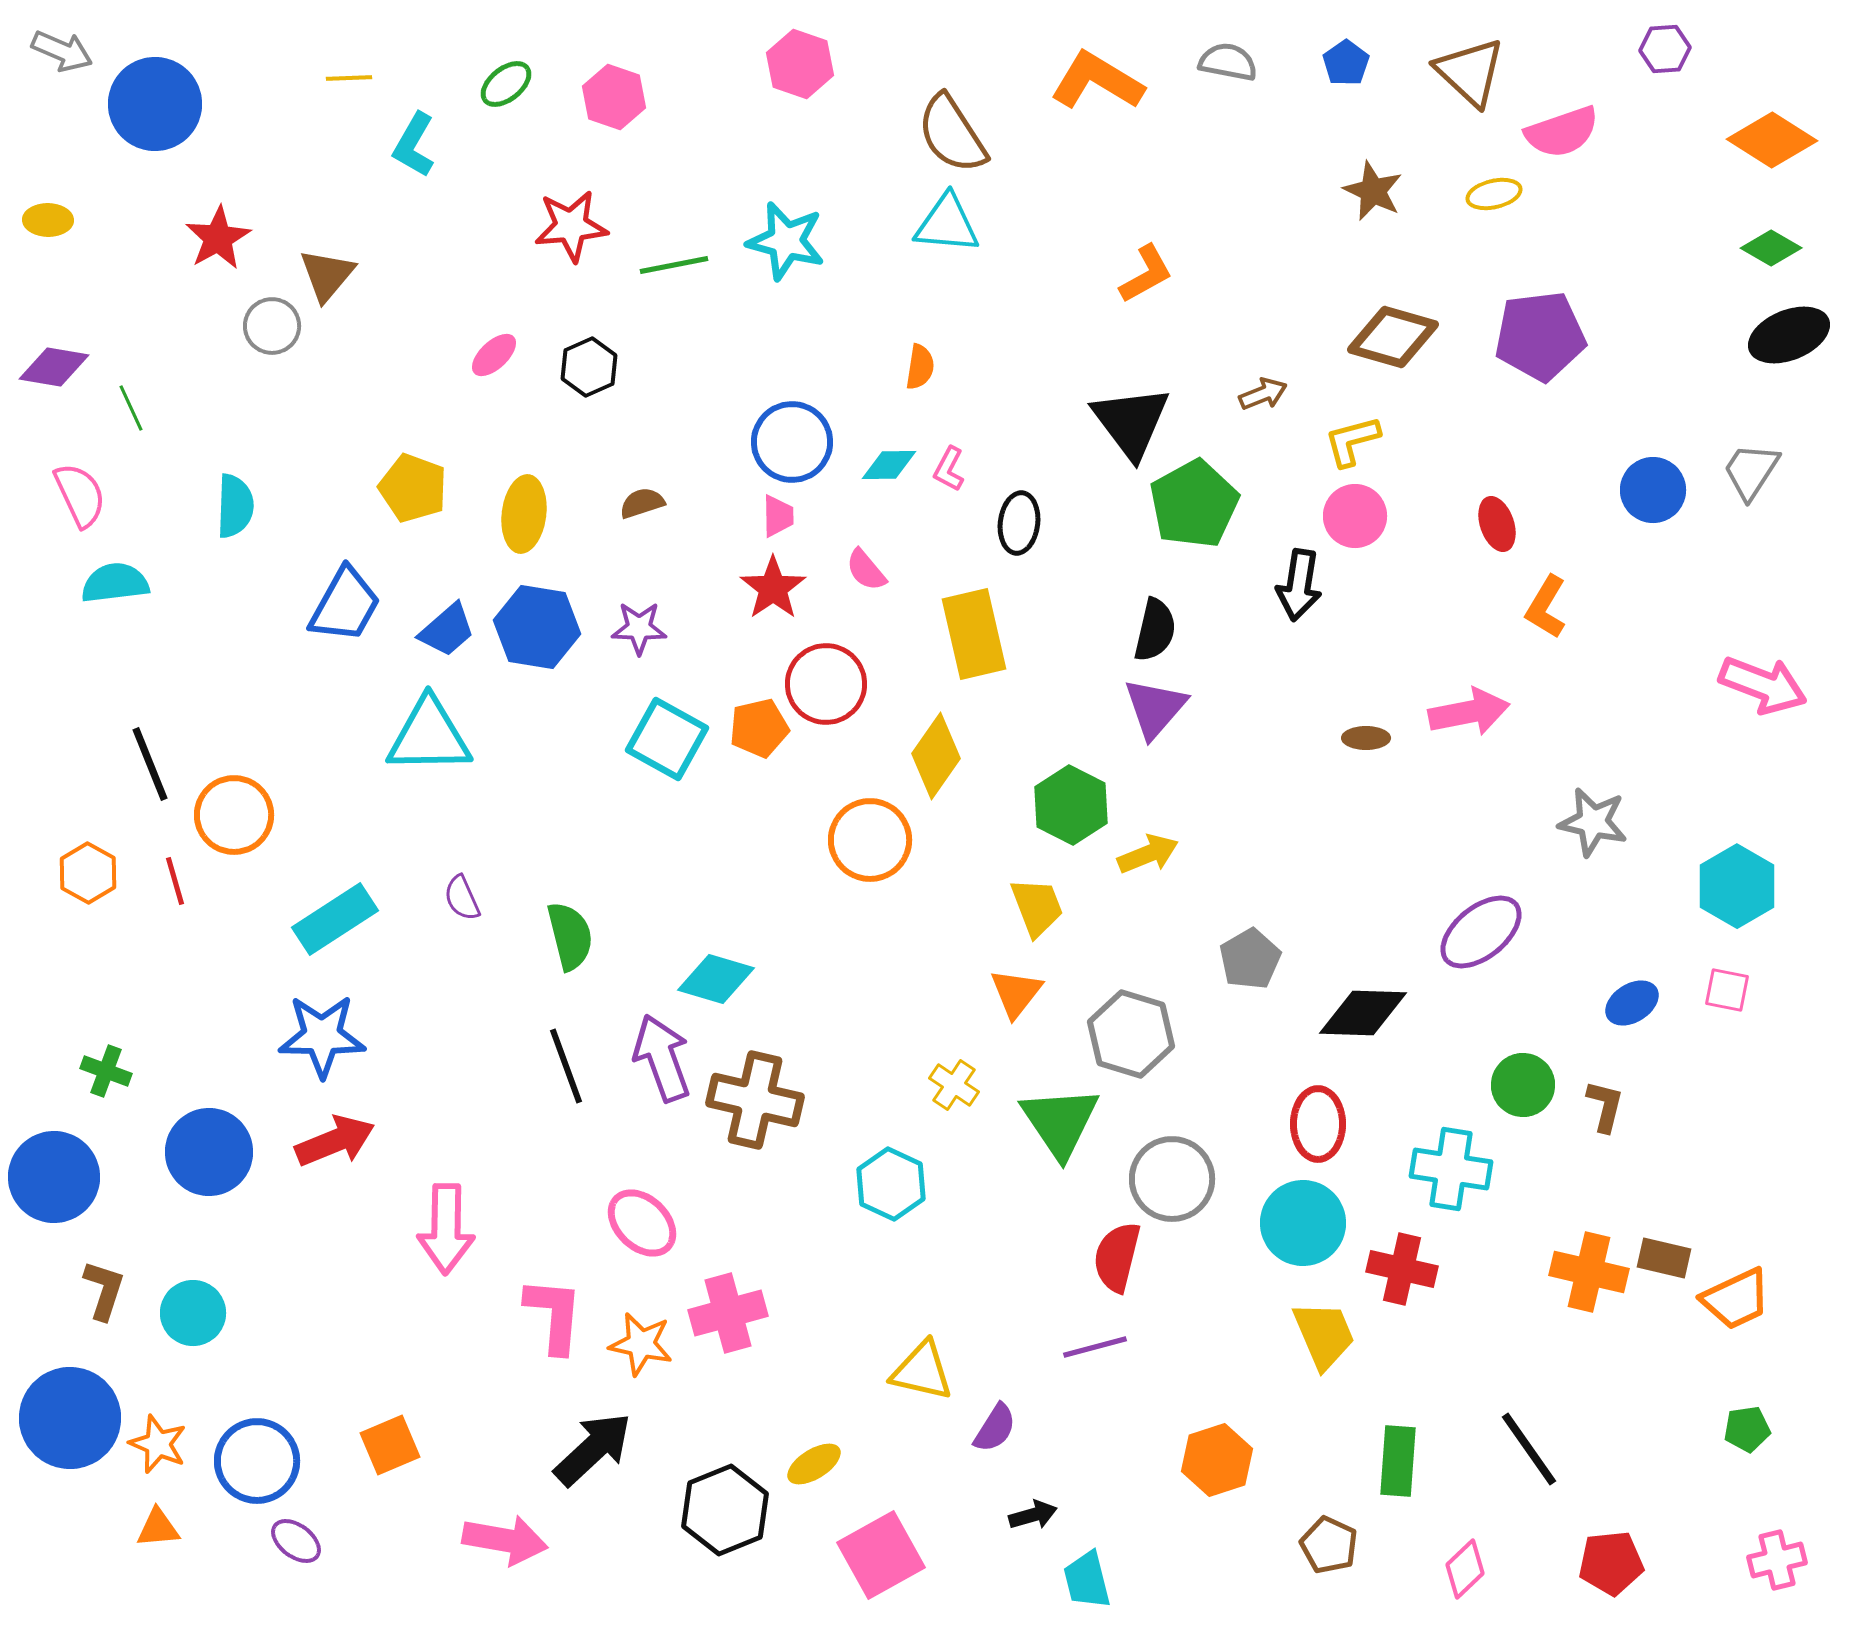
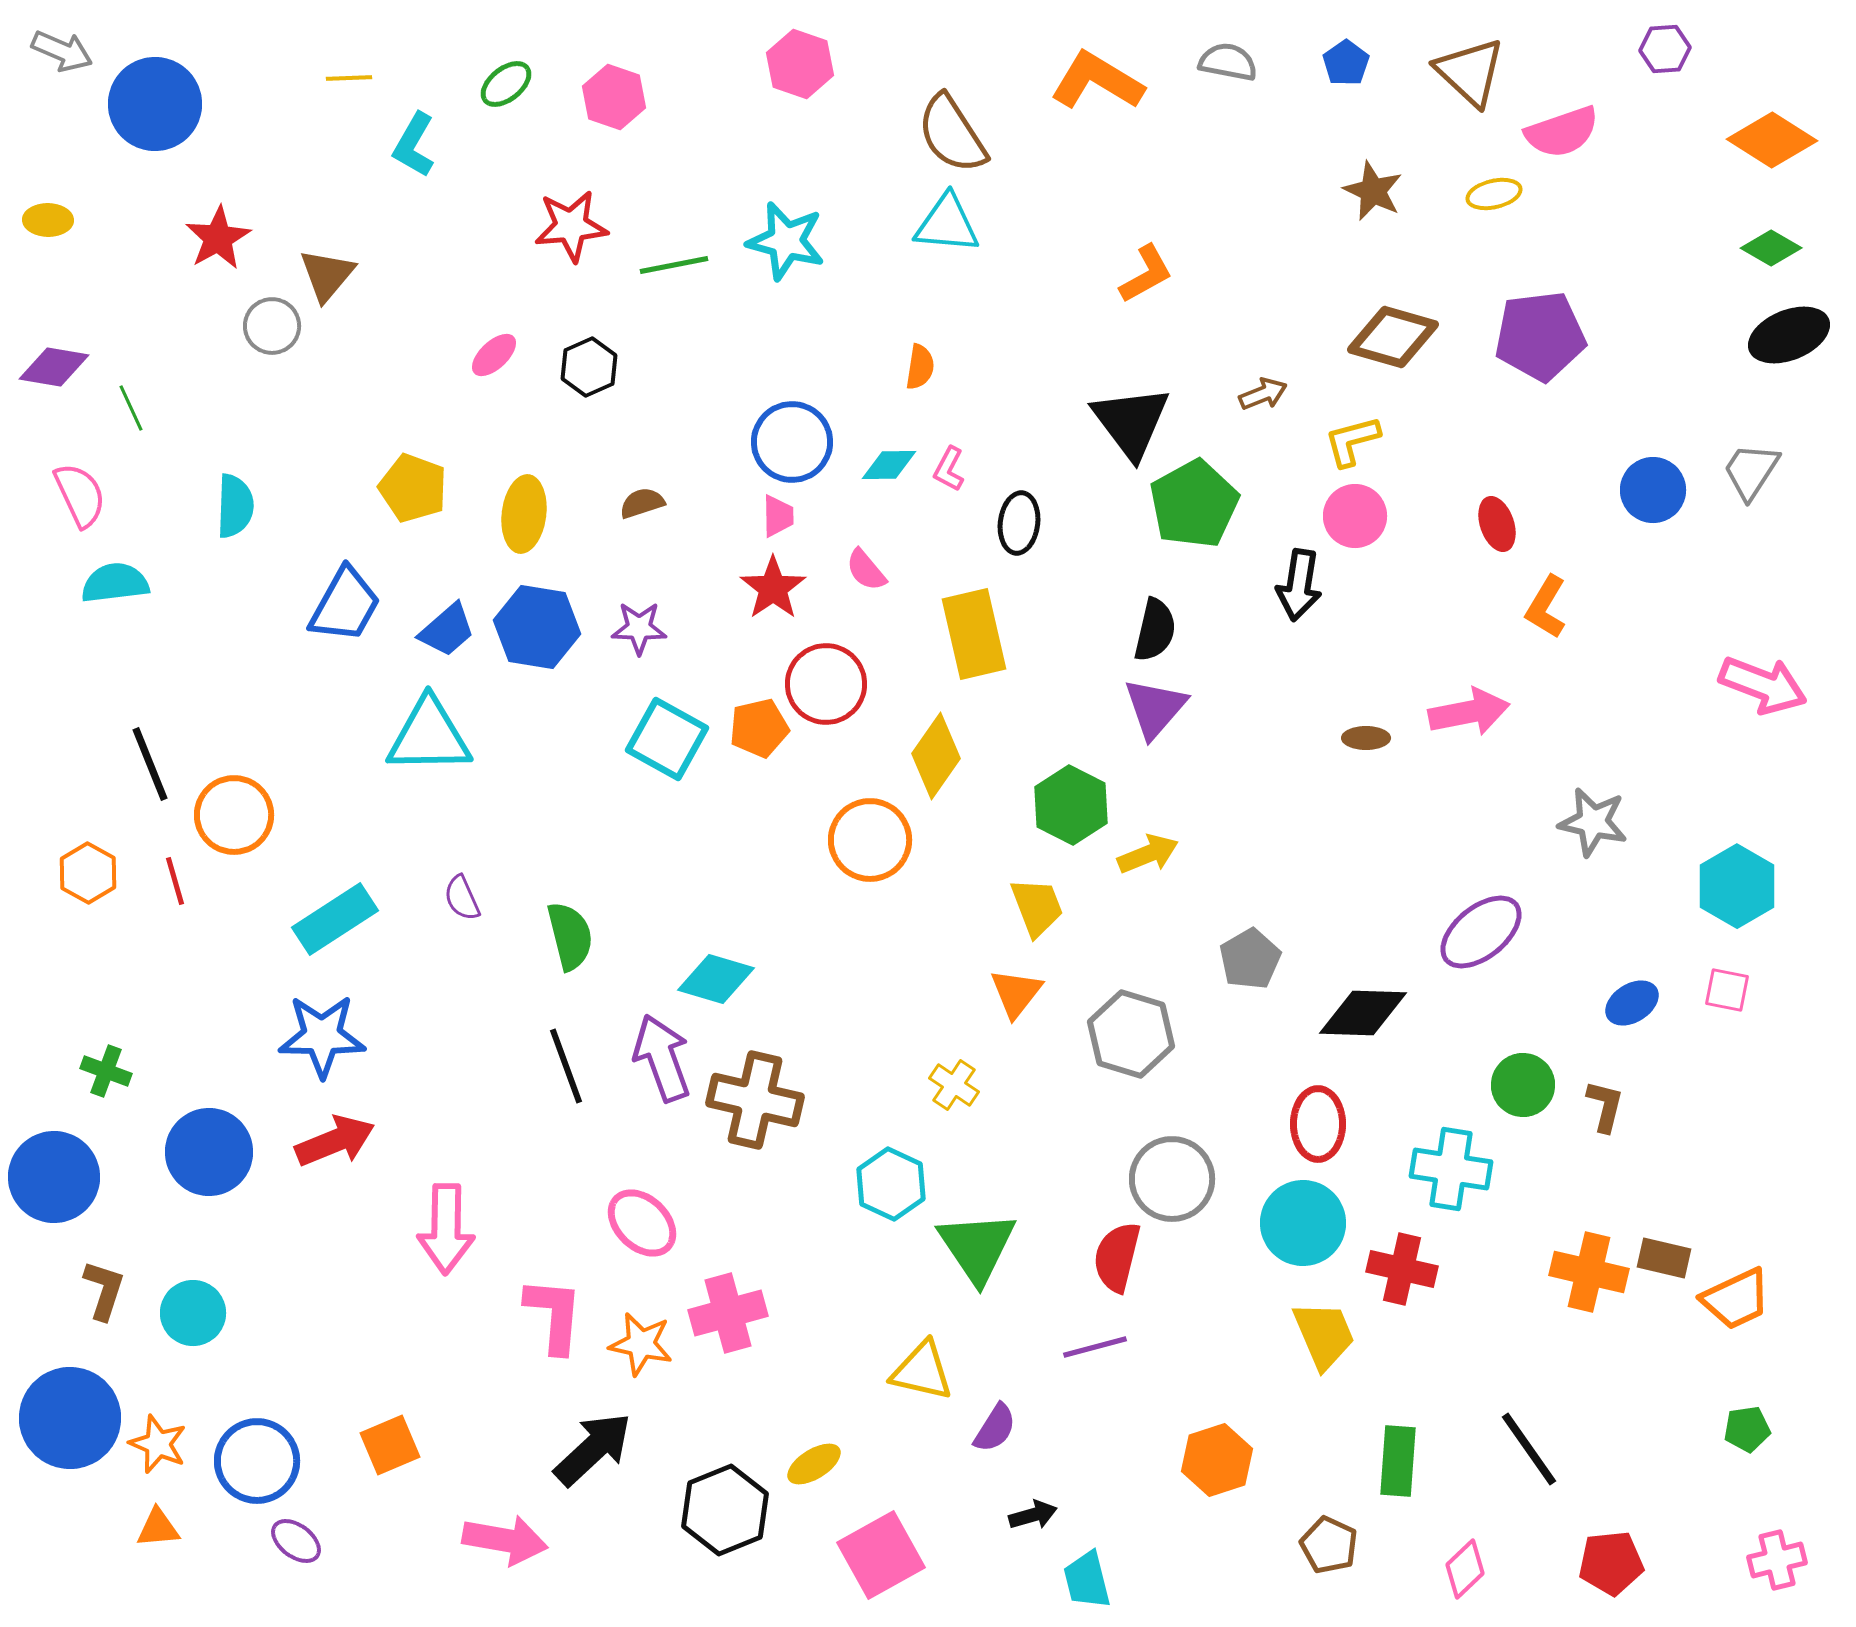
green triangle at (1060, 1122): moved 83 px left, 125 px down
